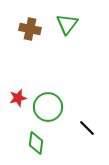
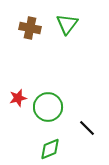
brown cross: moved 1 px up
green diamond: moved 14 px right, 6 px down; rotated 60 degrees clockwise
